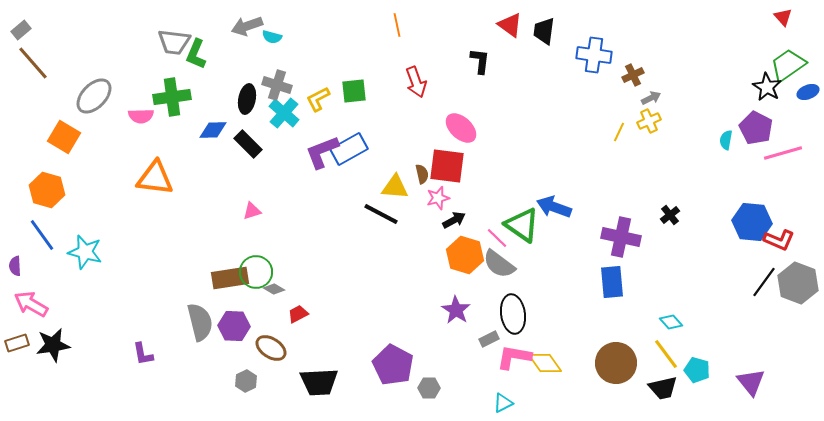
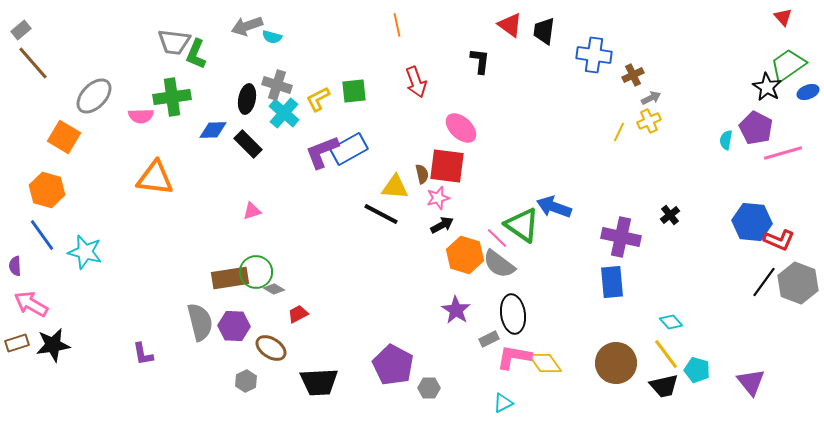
black arrow at (454, 220): moved 12 px left, 5 px down
black trapezoid at (663, 388): moved 1 px right, 2 px up
